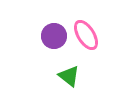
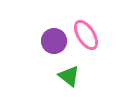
purple circle: moved 5 px down
